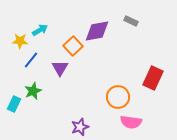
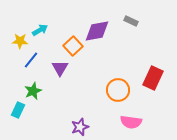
orange circle: moved 7 px up
cyan rectangle: moved 4 px right, 6 px down
